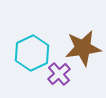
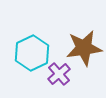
brown star: moved 1 px right
